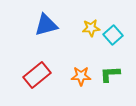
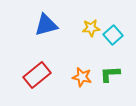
orange star: moved 1 px right, 1 px down; rotated 12 degrees clockwise
